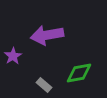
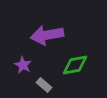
purple star: moved 10 px right, 9 px down; rotated 12 degrees counterclockwise
green diamond: moved 4 px left, 8 px up
